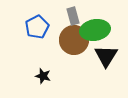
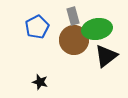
green ellipse: moved 2 px right, 1 px up
black triangle: rotated 20 degrees clockwise
black star: moved 3 px left, 6 px down
